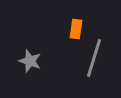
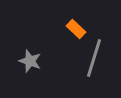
orange rectangle: rotated 54 degrees counterclockwise
